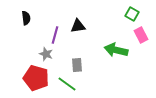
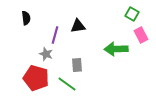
green arrow: moved 1 px up; rotated 15 degrees counterclockwise
